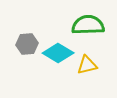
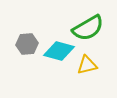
green semicircle: moved 3 px down; rotated 152 degrees clockwise
cyan diamond: moved 1 px right, 2 px up; rotated 16 degrees counterclockwise
